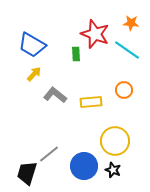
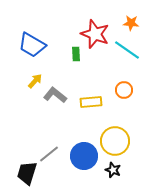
yellow arrow: moved 1 px right, 7 px down
blue circle: moved 10 px up
